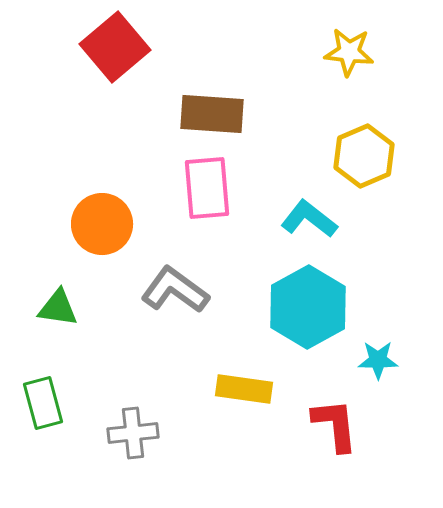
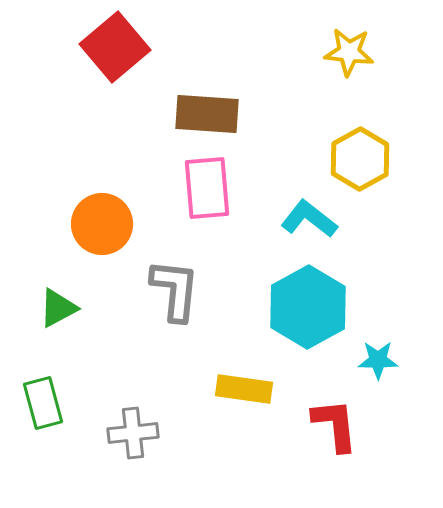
brown rectangle: moved 5 px left
yellow hexagon: moved 4 px left, 3 px down; rotated 6 degrees counterclockwise
gray L-shape: rotated 60 degrees clockwise
green triangle: rotated 36 degrees counterclockwise
